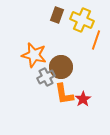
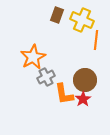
orange line: rotated 12 degrees counterclockwise
orange star: moved 1 px left, 2 px down; rotated 30 degrees clockwise
brown circle: moved 24 px right, 13 px down
